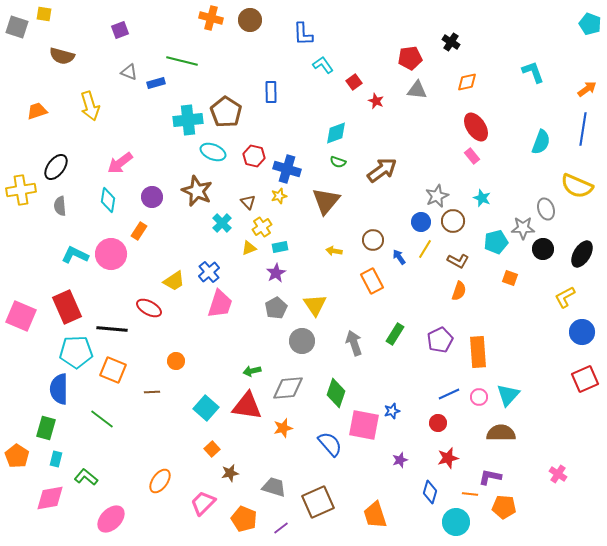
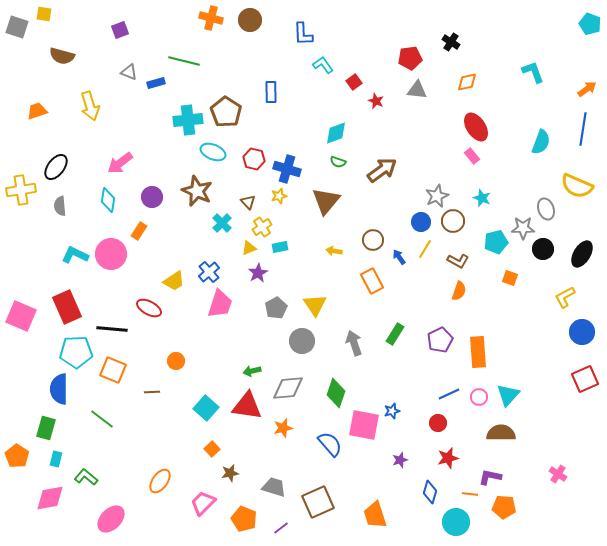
green line at (182, 61): moved 2 px right
red hexagon at (254, 156): moved 3 px down
purple star at (276, 273): moved 18 px left
